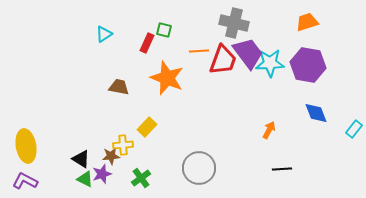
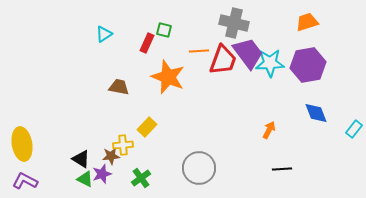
purple hexagon: rotated 20 degrees counterclockwise
orange star: moved 1 px right, 1 px up
yellow ellipse: moved 4 px left, 2 px up
